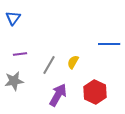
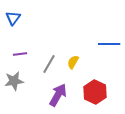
gray line: moved 1 px up
